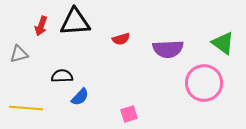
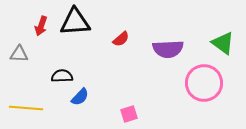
red semicircle: rotated 24 degrees counterclockwise
gray triangle: rotated 18 degrees clockwise
